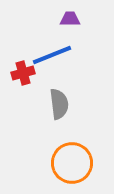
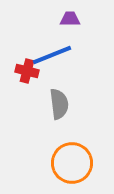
red cross: moved 4 px right, 2 px up; rotated 30 degrees clockwise
